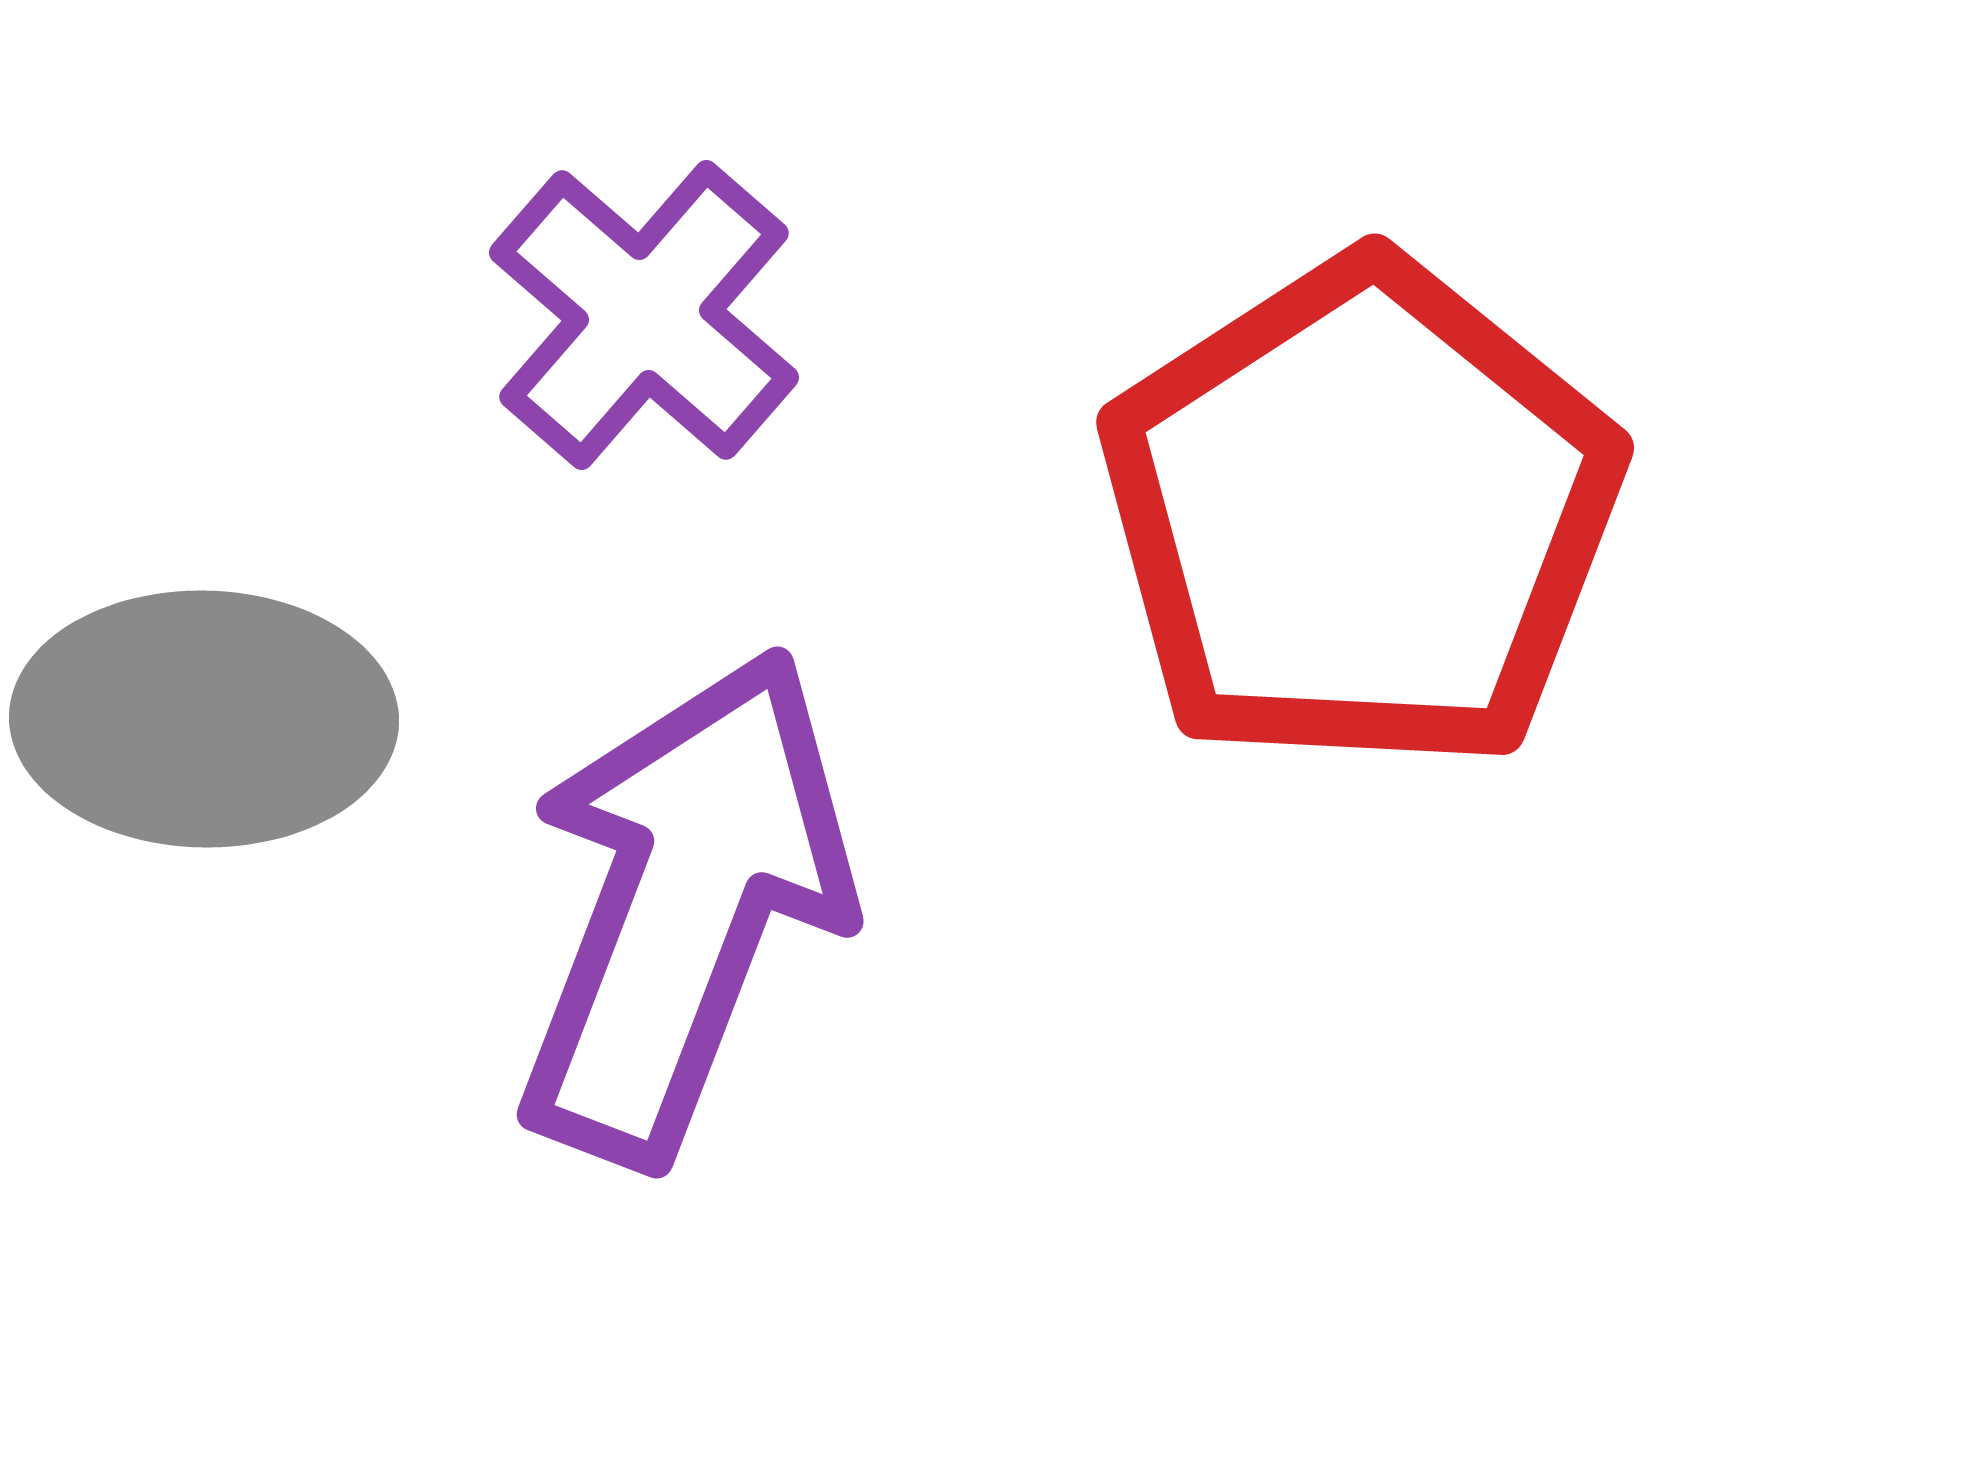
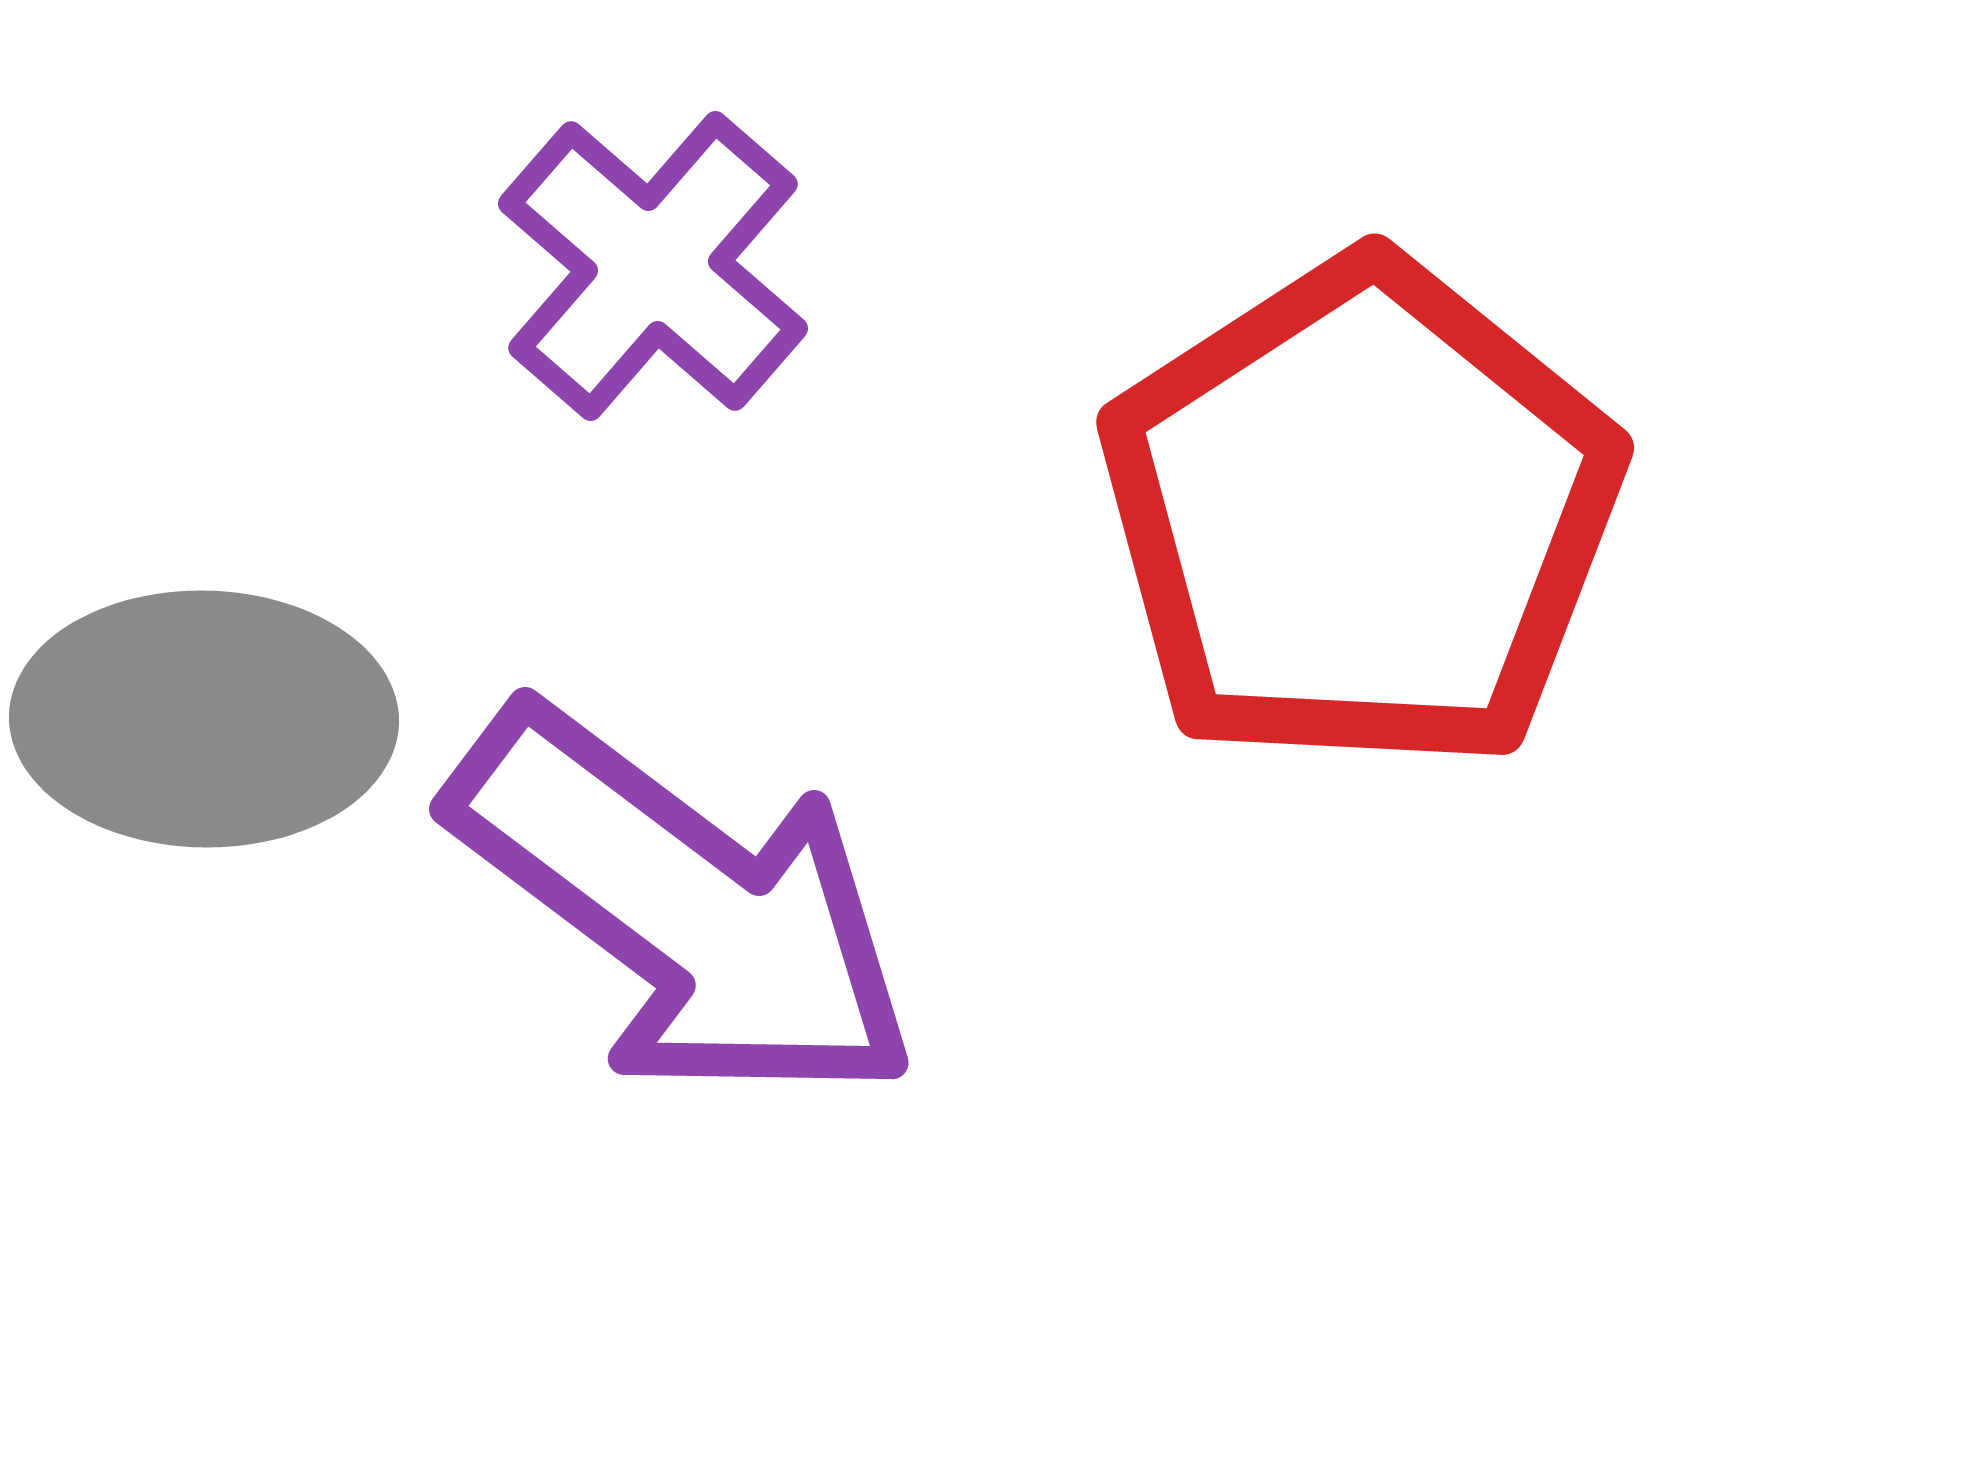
purple cross: moved 9 px right, 49 px up
purple arrow: rotated 106 degrees clockwise
